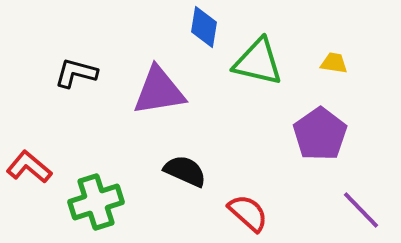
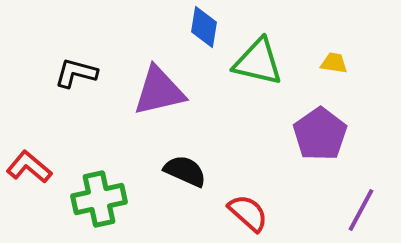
purple triangle: rotated 4 degrees counterclockwise
green cross: moved 3 px right, 3 px up; rotated 6 degrees clockwise
purple line: rotated 72 degrees clockwise
